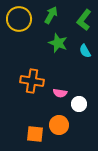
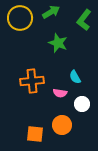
green arrow: moved 3 px up; rotated 30 degrees clockwise
yellow circle: moved 1 px right, 1 px up
cyan semicircle: moved 10 px left, 26 px down
orange cross: rotated 15 degrees counterclockwise
white circle: moved 3 px right
orange circle: moved 3 px right
